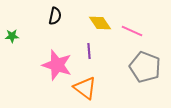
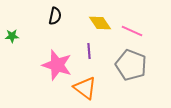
gray pentagon: moved 14 px left, 2 px up
